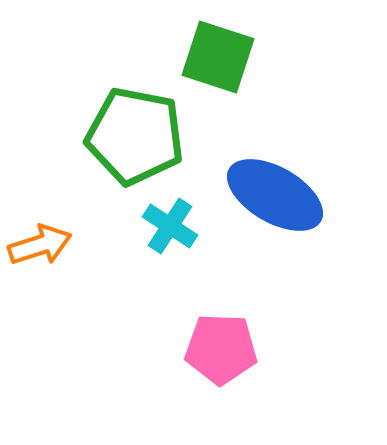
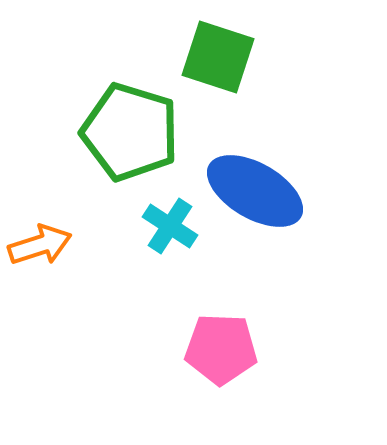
green pentagon: moved 5 px left, 4 px up; rotated 6 degrees clockwise
blue ellipse: moved 20 px left, 4 px up
